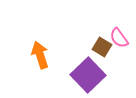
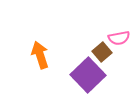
pink semicircle: rotated 65 degrees counterclockwise
brown square: moved 5 px down; rotated 18 degrees clockwise
